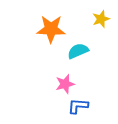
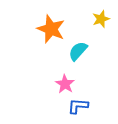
orange star: rotated 20 degrees clockwise
cyan semicircle: rotated 25 degrees counterclockwise
pink star: rotated 24 degrees counterclockwise
